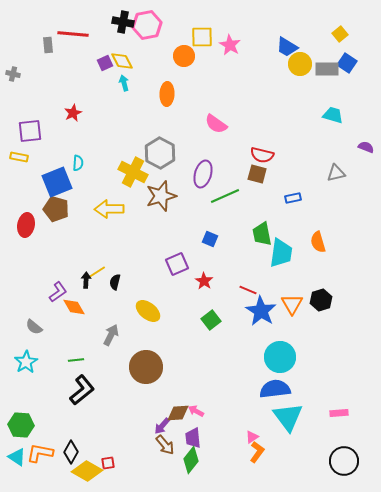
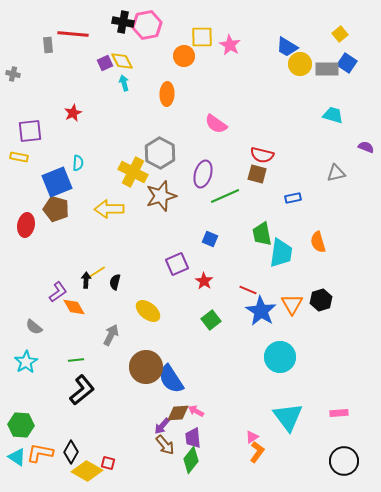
blue semicircle at (275, 389): moved 104 px left, 10 px up; rotated 116 degrees counterclockwise
red square at (108, 463): rotated 24 degrees clockwise
